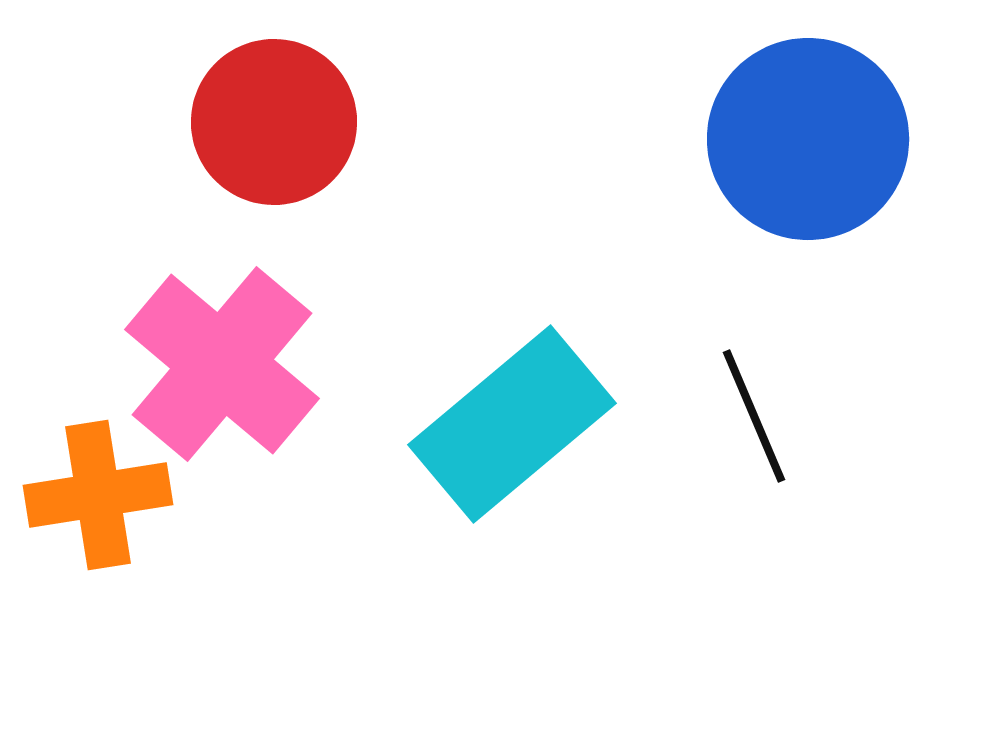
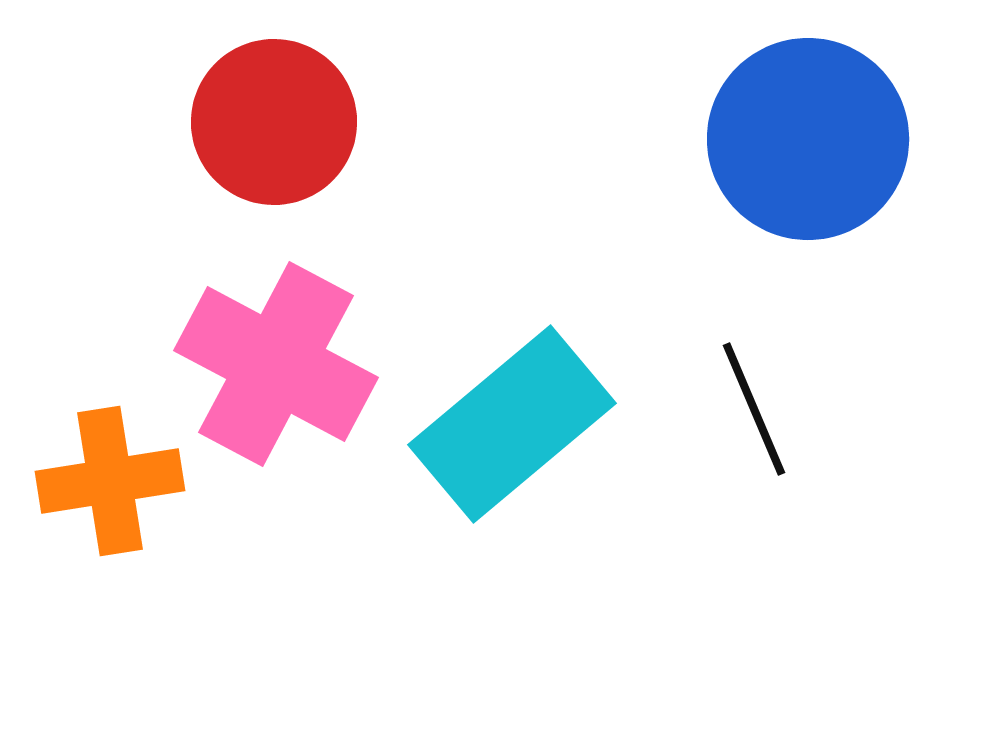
pink cross: moved 54 px right; rotated 12 degrees counterclockwise
black line: moved 7 px up
orange cross: moved 12 px right, 14 px up
